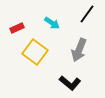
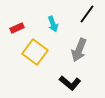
cyan arrow: moved 1 px right, 1 px down; rotated 35 degrees clockwise
